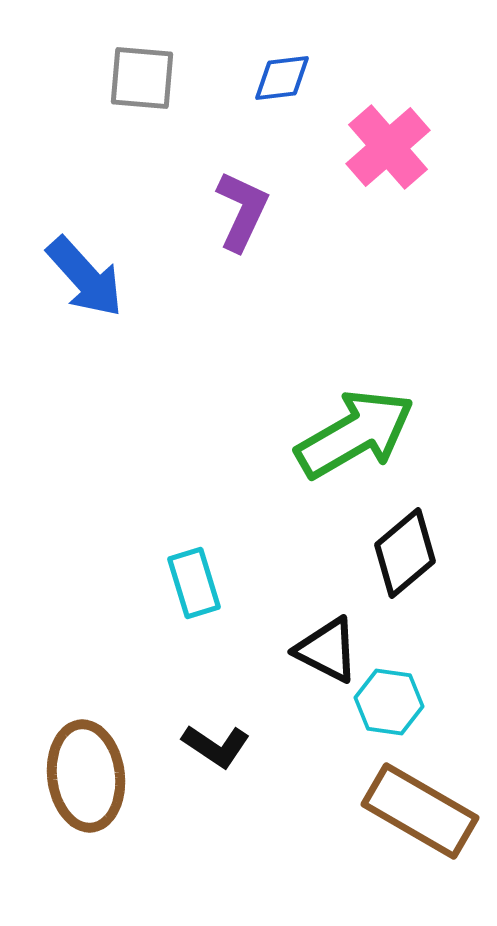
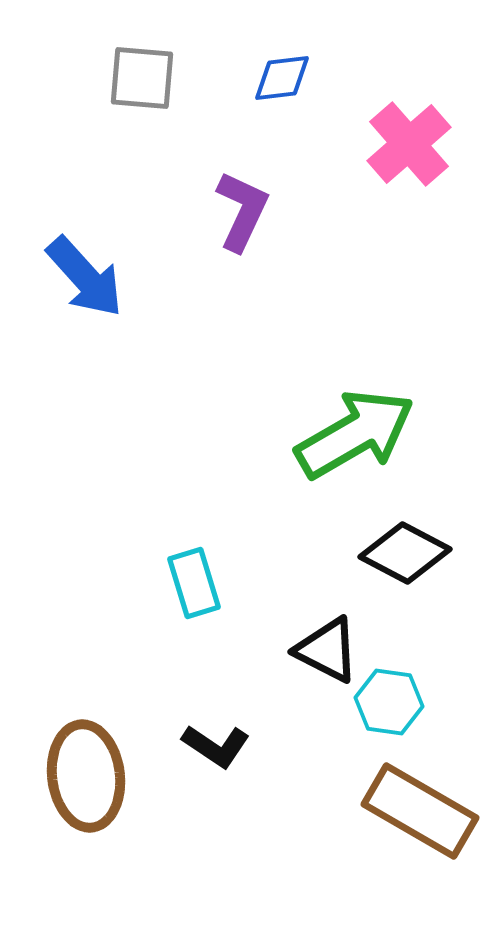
pink cross: moved 21 px right, 3 px up
black diamond: rotated 68 degrees clockwise
